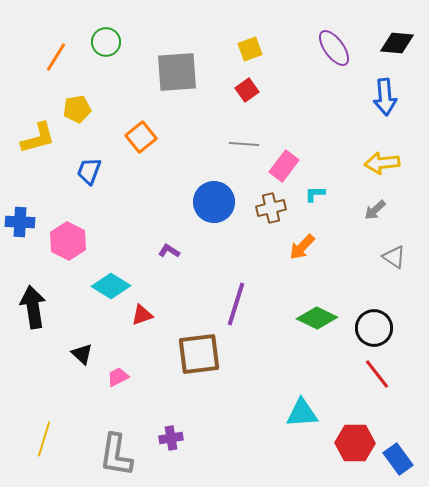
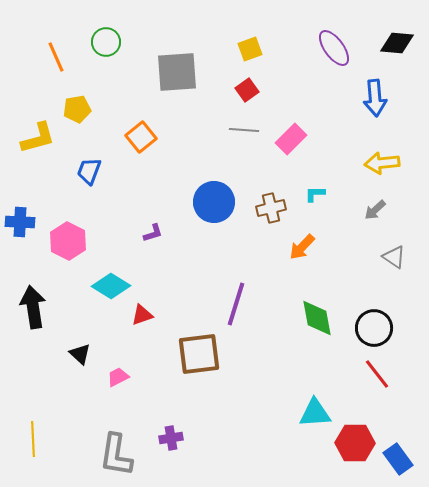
orange line: rotated 56 degrees counterclockwise
blue arrow: moved 10 px left, 1 px down
gray line: moved 14 px up
pink rectangle: moved 7 px right, 27 px up; rotated 8 degrees clockwise
purple L-shape: moved 16 px left, 18 px up; rotated 130 degrees clockwise
green diamond: rotated 54 degrees clockwise
black triangle: moved 2 px left
cyan triangle: moved 13 px right
yellow line: moved 11 px left; rotated 20 degrees counterclockwise
